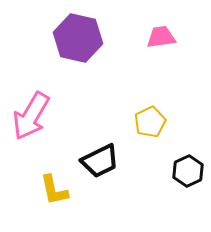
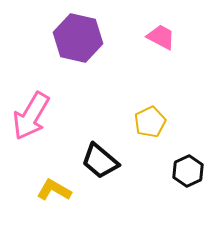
pink trapezoid: rotated 36 degrees clockwise
black trapezoid: rotated 66 degrees clockwise
yellow L-shape: rotated 132 degrees clockwise
